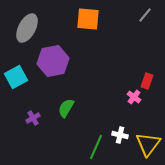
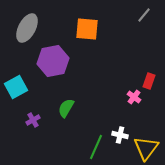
gray line: moved 1 px left
orange square: moved 1 px left, 10 px down
cyan square: moved 10 px down
red rectangle: moved 2 px right
purple cross: moved 2 px down
yellow triangle: moved 2 px left, 4 px down
